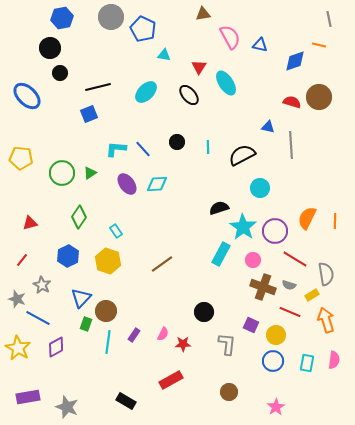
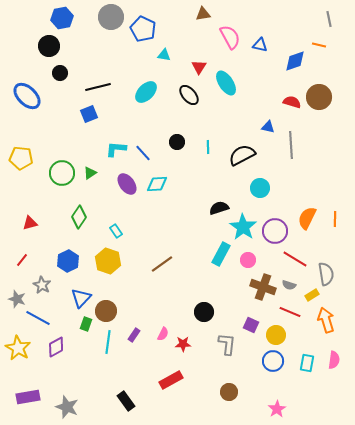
black circle at (50, 48): moved 1 px left, 2 px up
blue line at (143, 149): moved 4 px down
orange line at (335, 221): moved 2 px up
blue hexagon at (68, 256): moved 5 px down
pink circle at (253, 260): moved 5 px left
black rectangle at (126, 401): rotated 24 degrees clockwise
pink star at (276, 407): moved 1 px right, 2 px down
